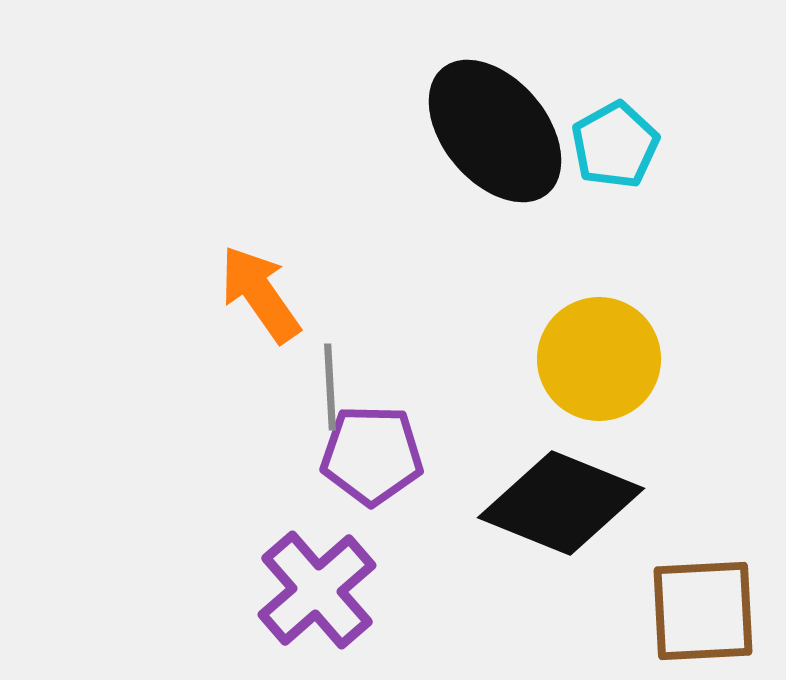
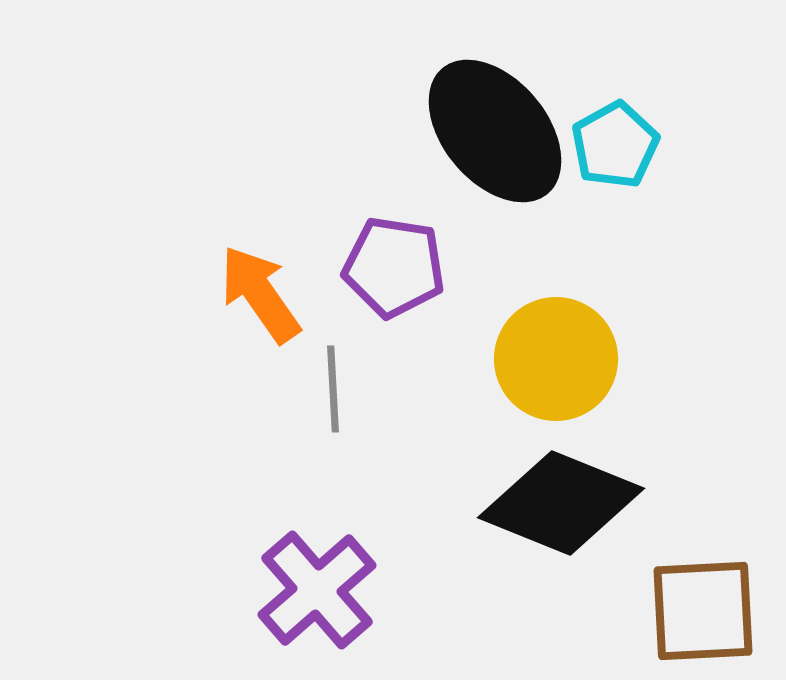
yellow circle: moved 43 px left
gray line: moved 3 px right, 2 px down
purple pentagon: moved 22 px right, 188 px up; rotated 8 degrees clockwise
